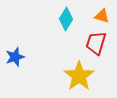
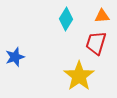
orange triangle: rotated 21 degrees counterclockwise
